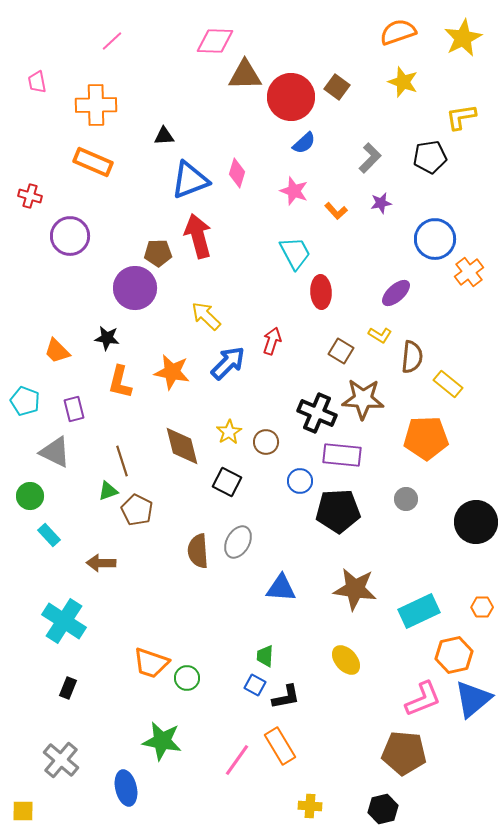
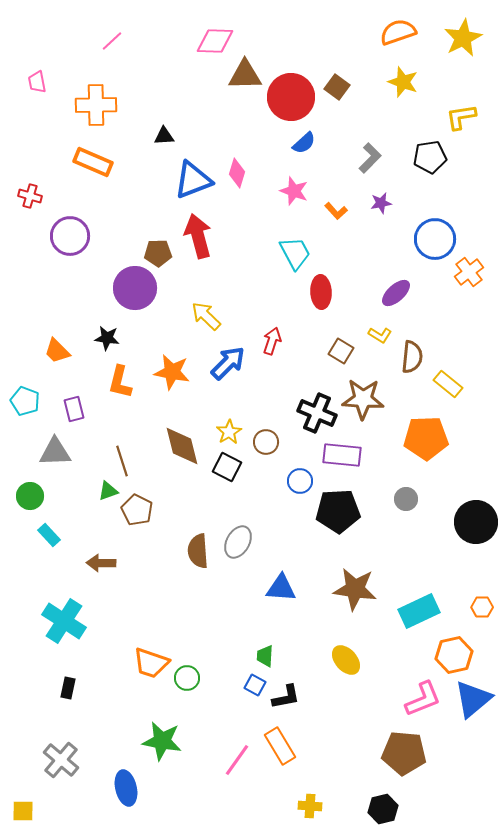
blue triangle at (190, 180): moved 3 px right
gray triangle at (55, 452): rotated 28 degrees counterclockwise
black square at (227, 482): moved 15 px up
black rectangle at (68, 688): rotated 10 degrees counterclockwise
